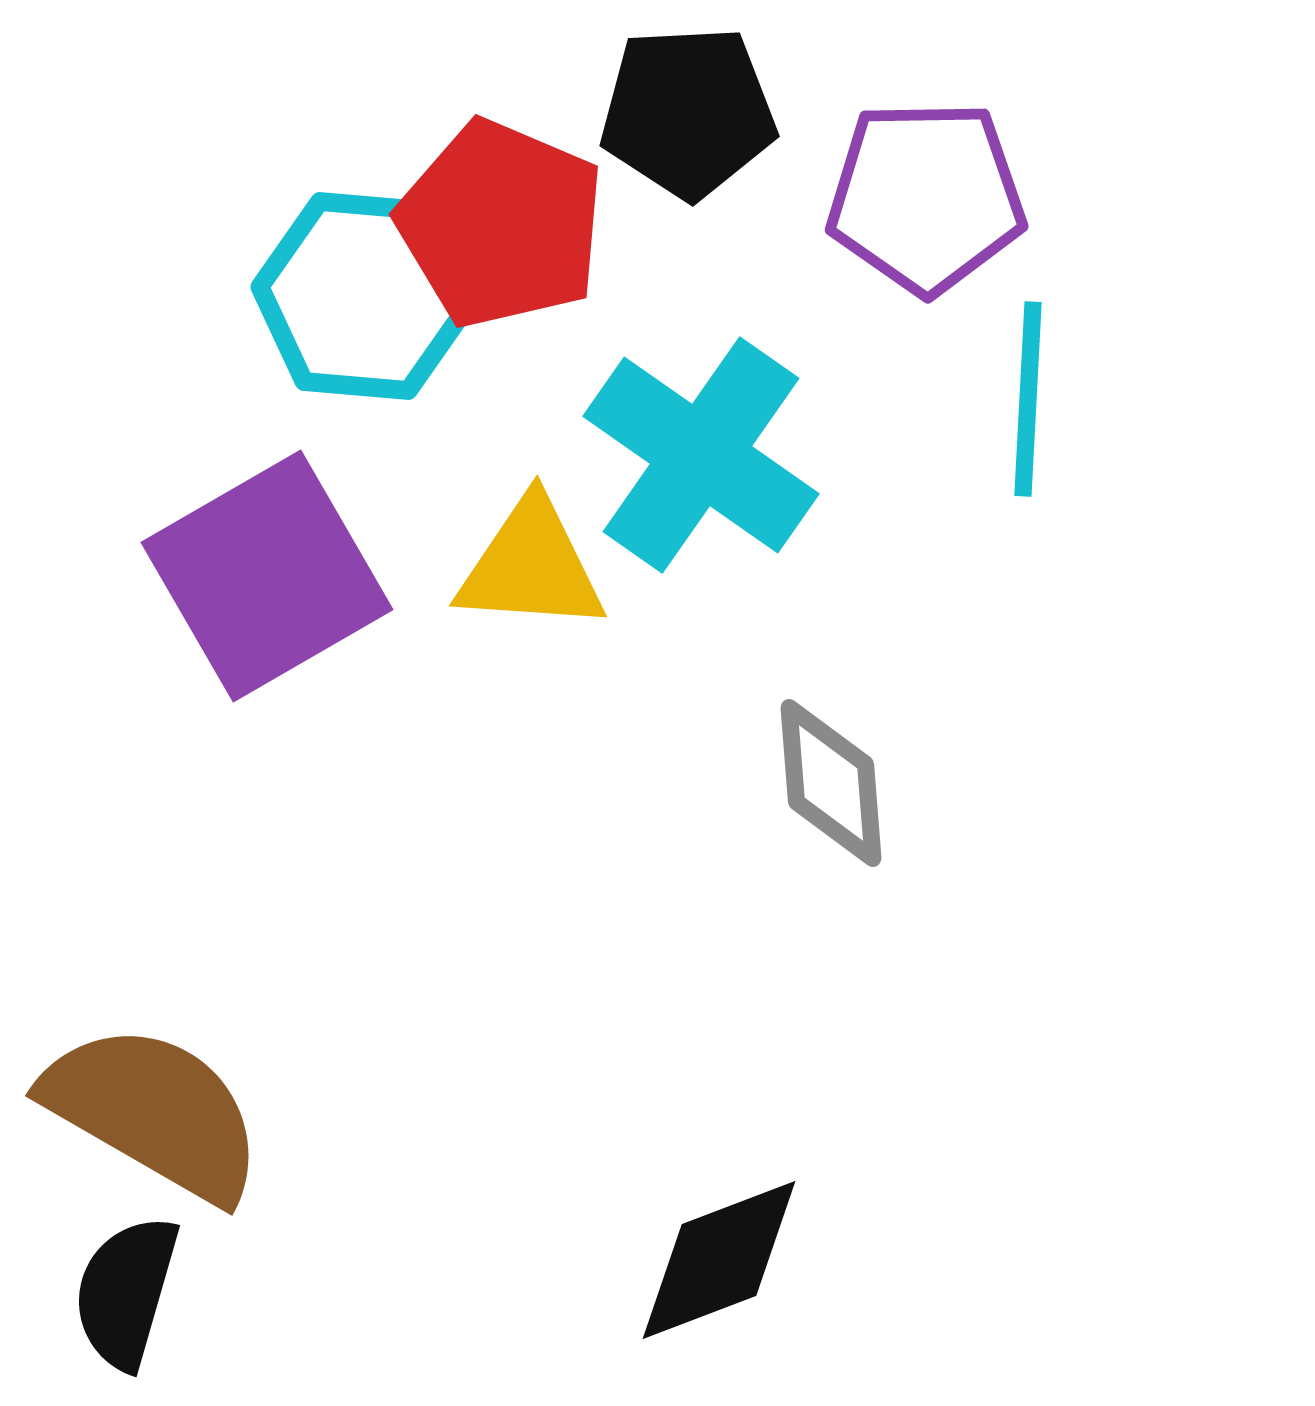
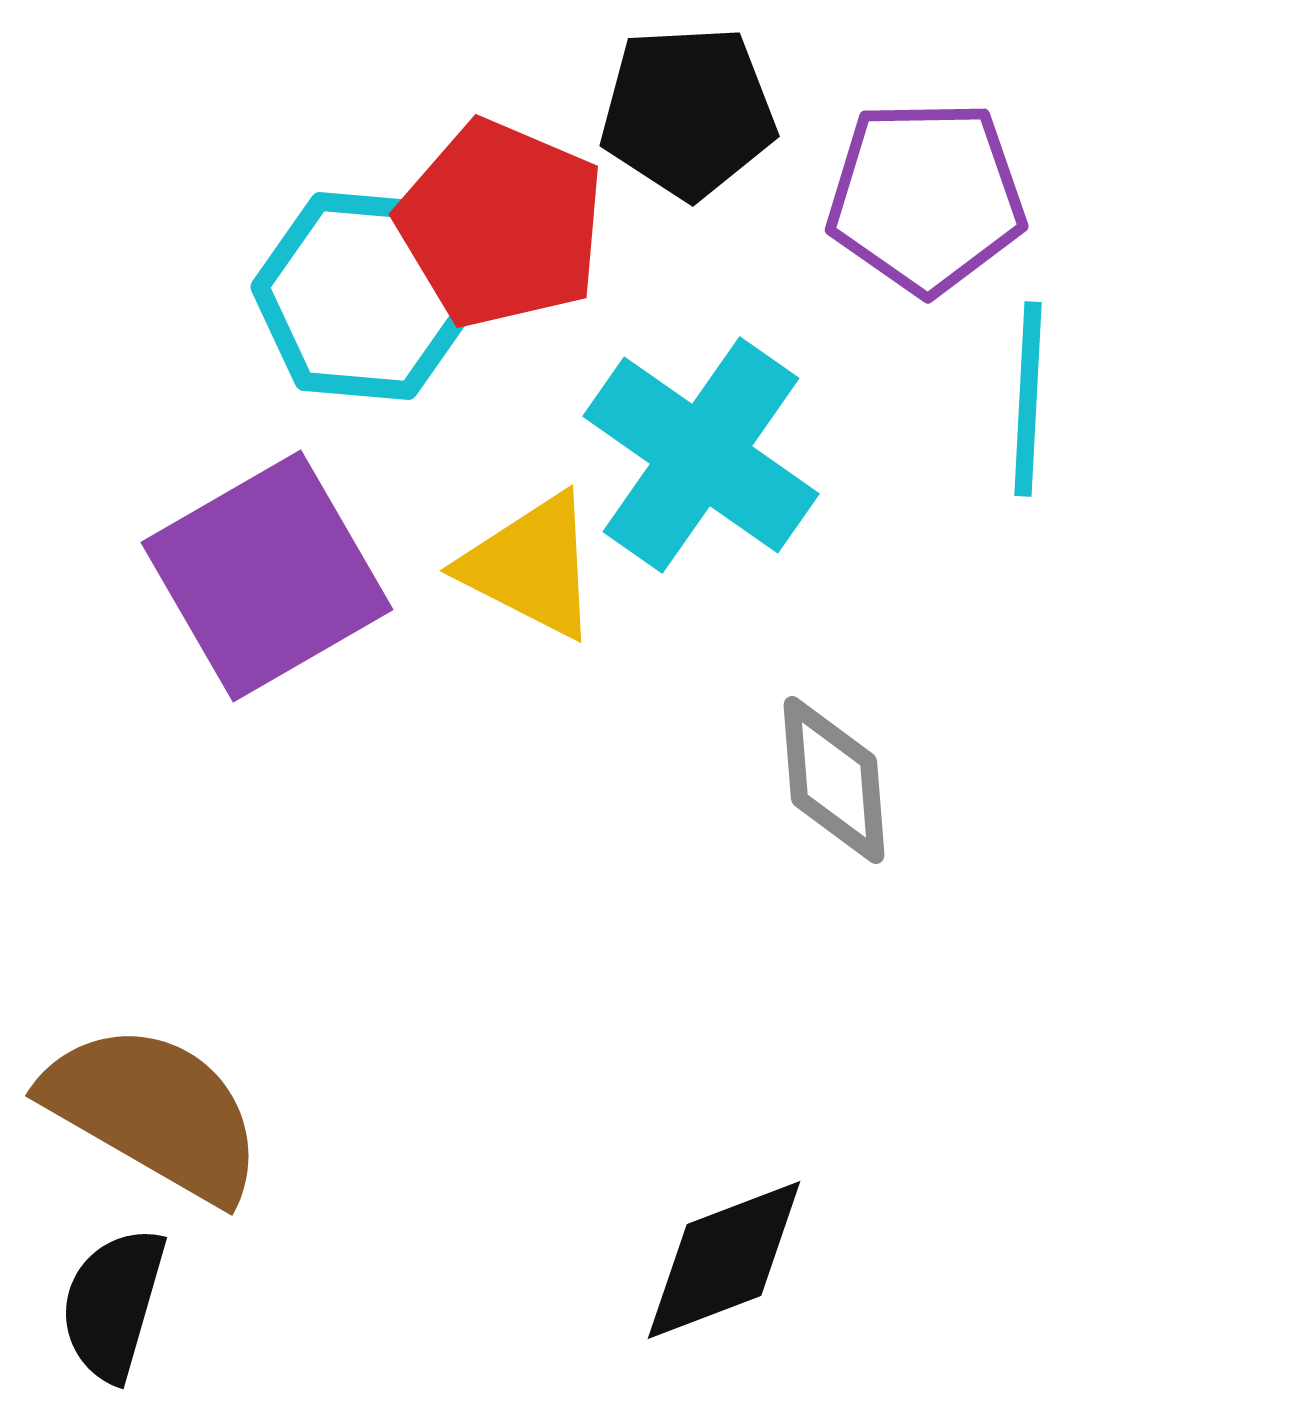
yellow triangle: rotated 23 degrees clockwise
gray diamond: moved 3 px right, 3 px up
black diamond: moved 5 px right
black semicircle: moved 13 px left, 12 px down
